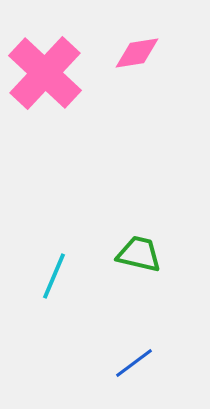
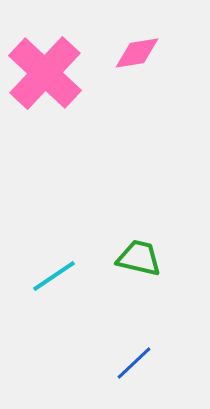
green trapezoid: moved 4 px down
cyan line: rotated 33 degrees clockwise
blue line: rotated 6 degrees counterclockwise
